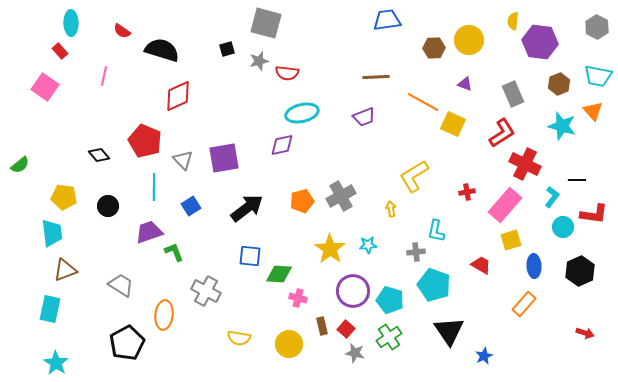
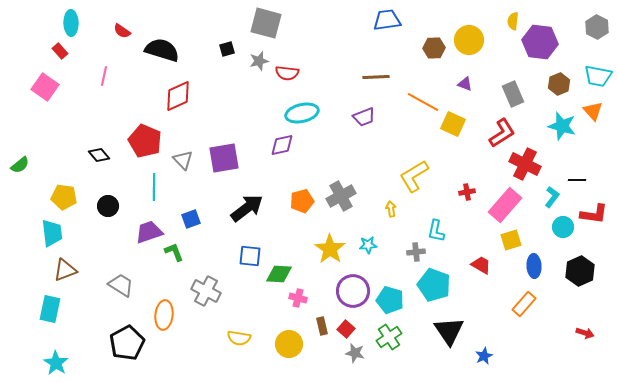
blue square at (191, 206): moved 13 px down; rotated 12 degrees clockwise
